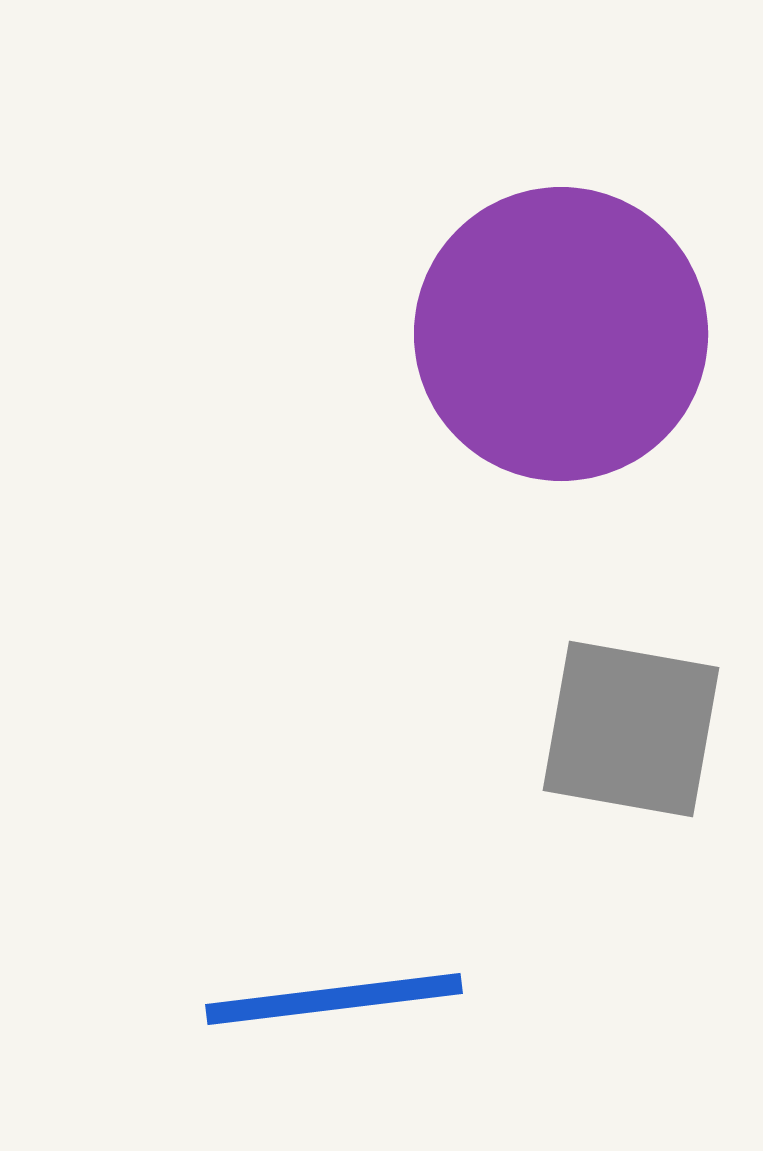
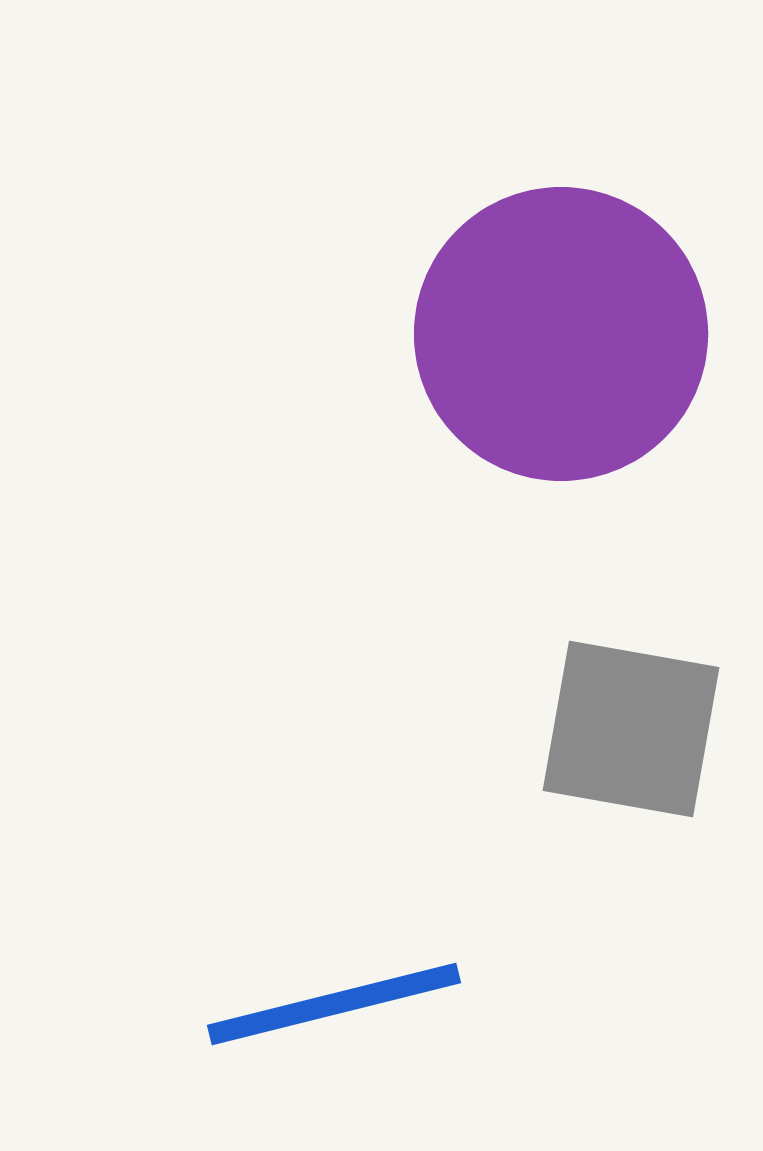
blue line: moved 5 px down; rotated 7 degrees counterclockwise
